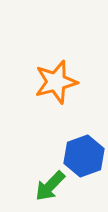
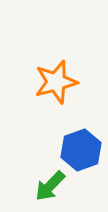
blue hexagon: moved 3 px left, 6 px up
